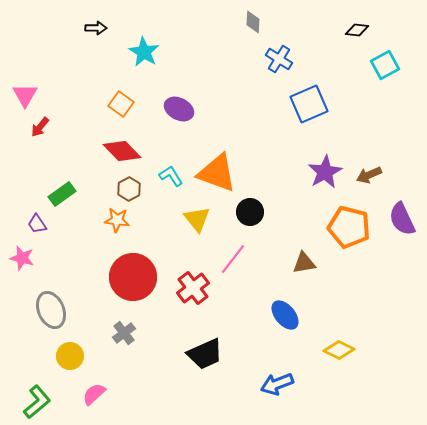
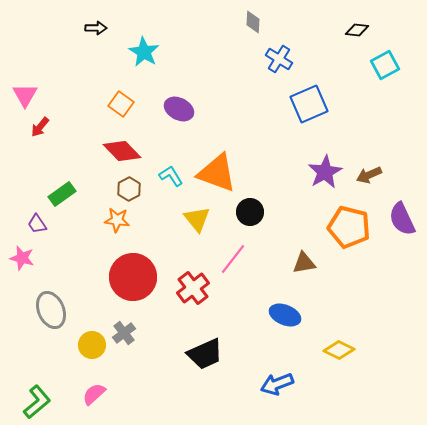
blue ellipse: rotated 28 degrees counterclockwise
yellow circle: moved 22 px right, 11 px up
